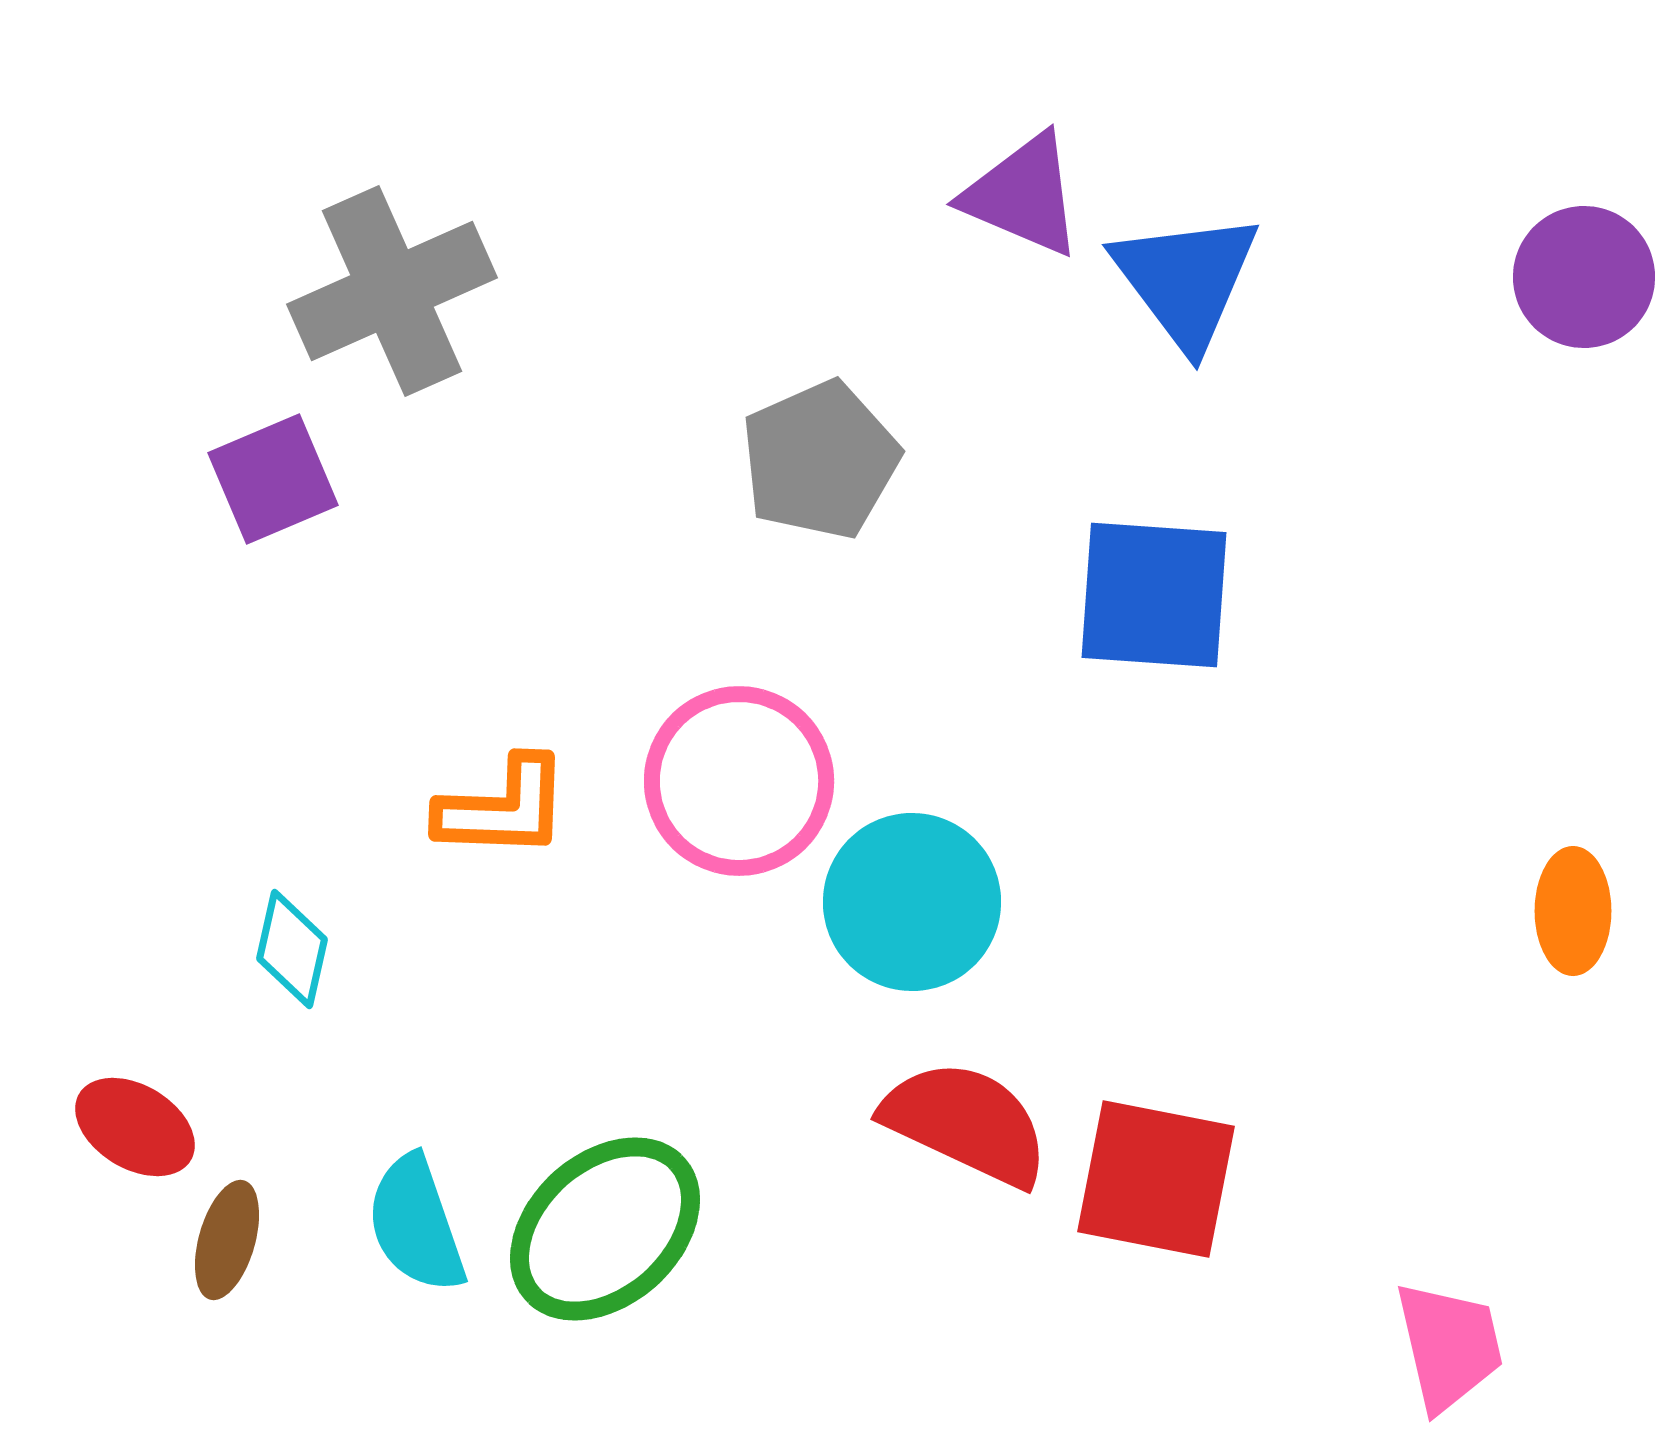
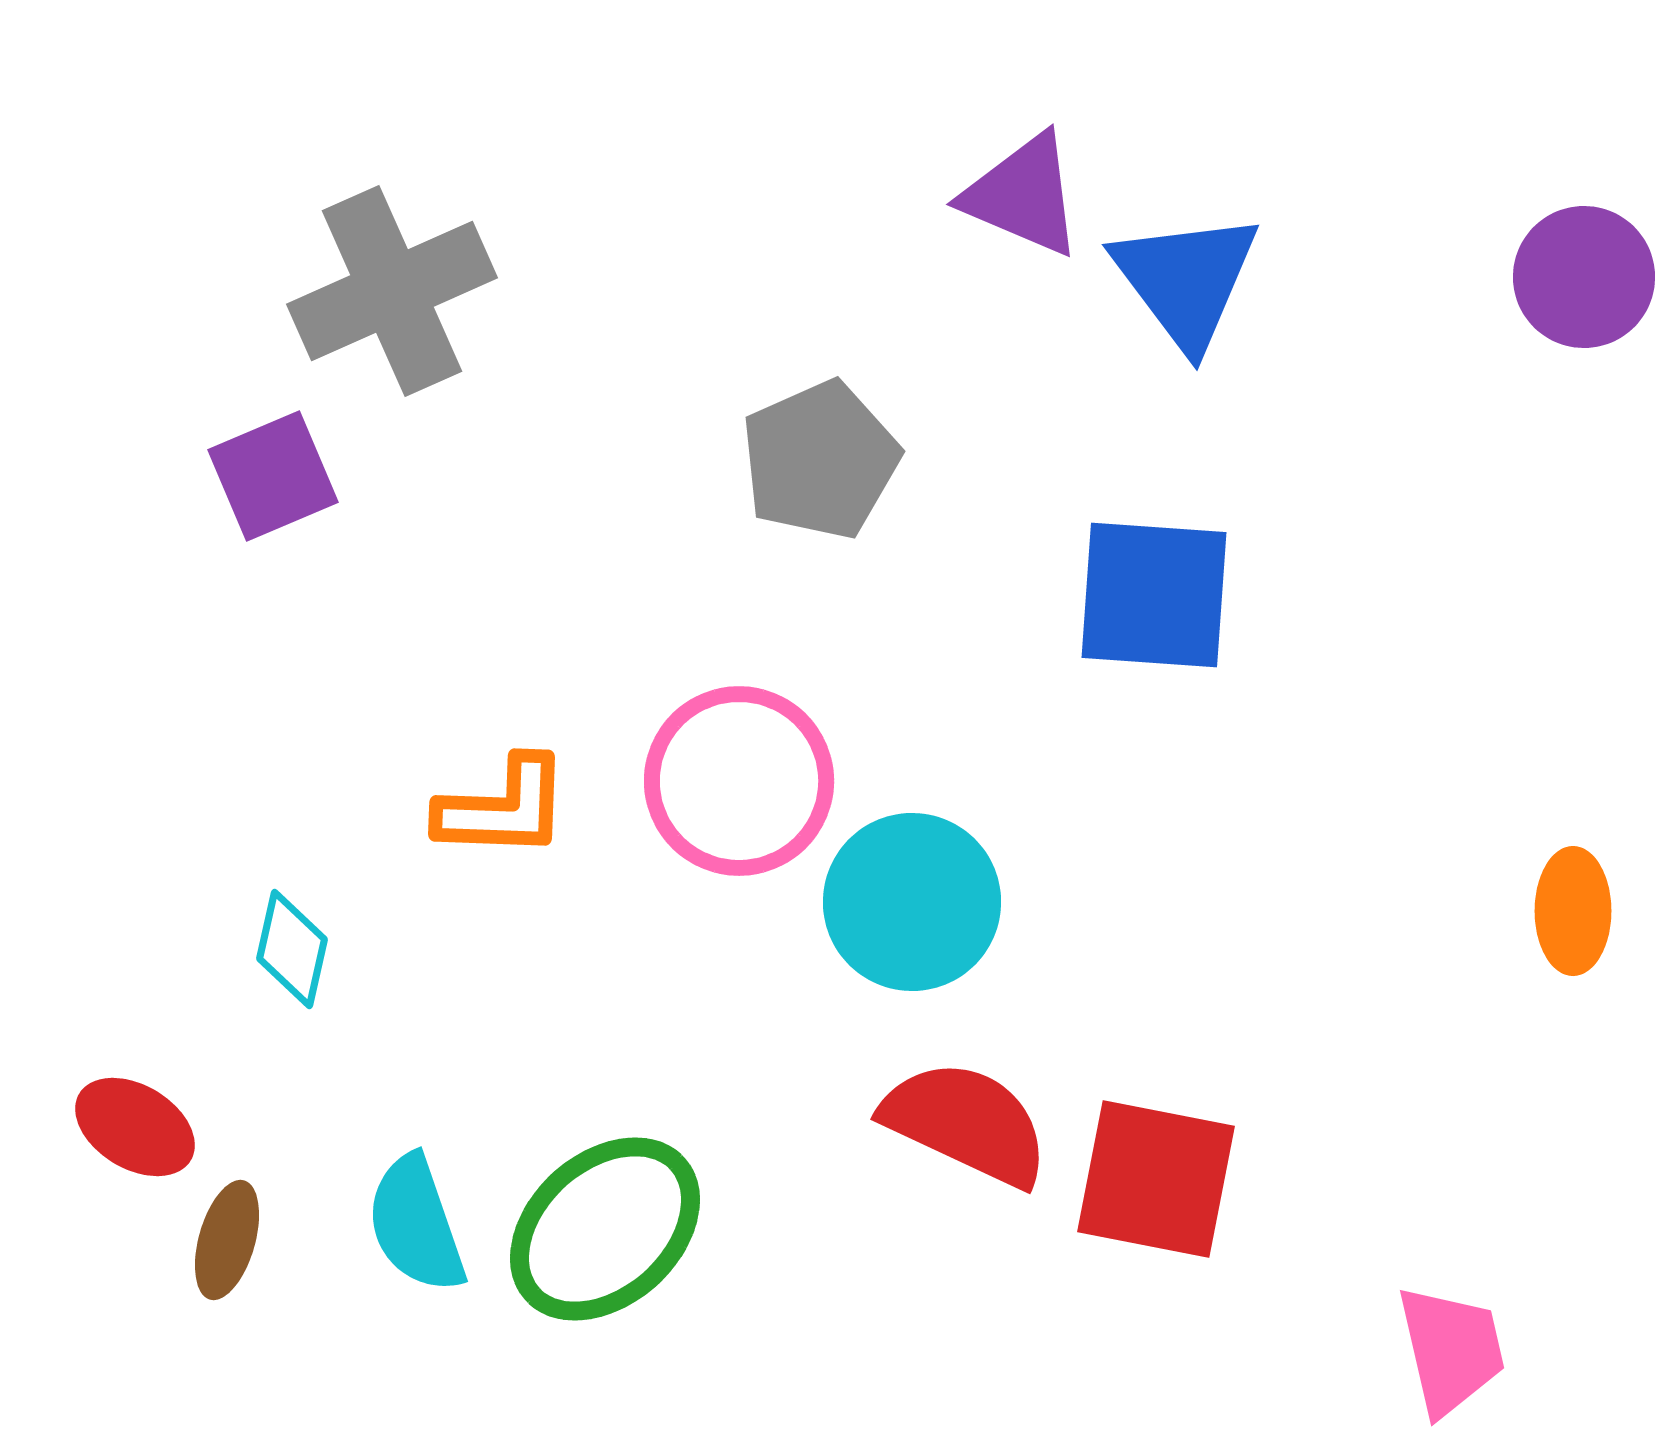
purple square: moved 3 px up
pink trapezoid: moved 2 px right, 4 px down
